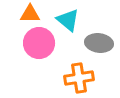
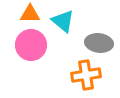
cyan triangle: moved 5 px left, 1 px down
pink circle: moved 8 px left, 2 px down
orange cross: moved 7 px right, 3 px up
